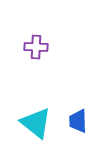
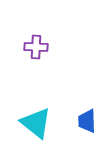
blue trapezoid: moved 9 px right
